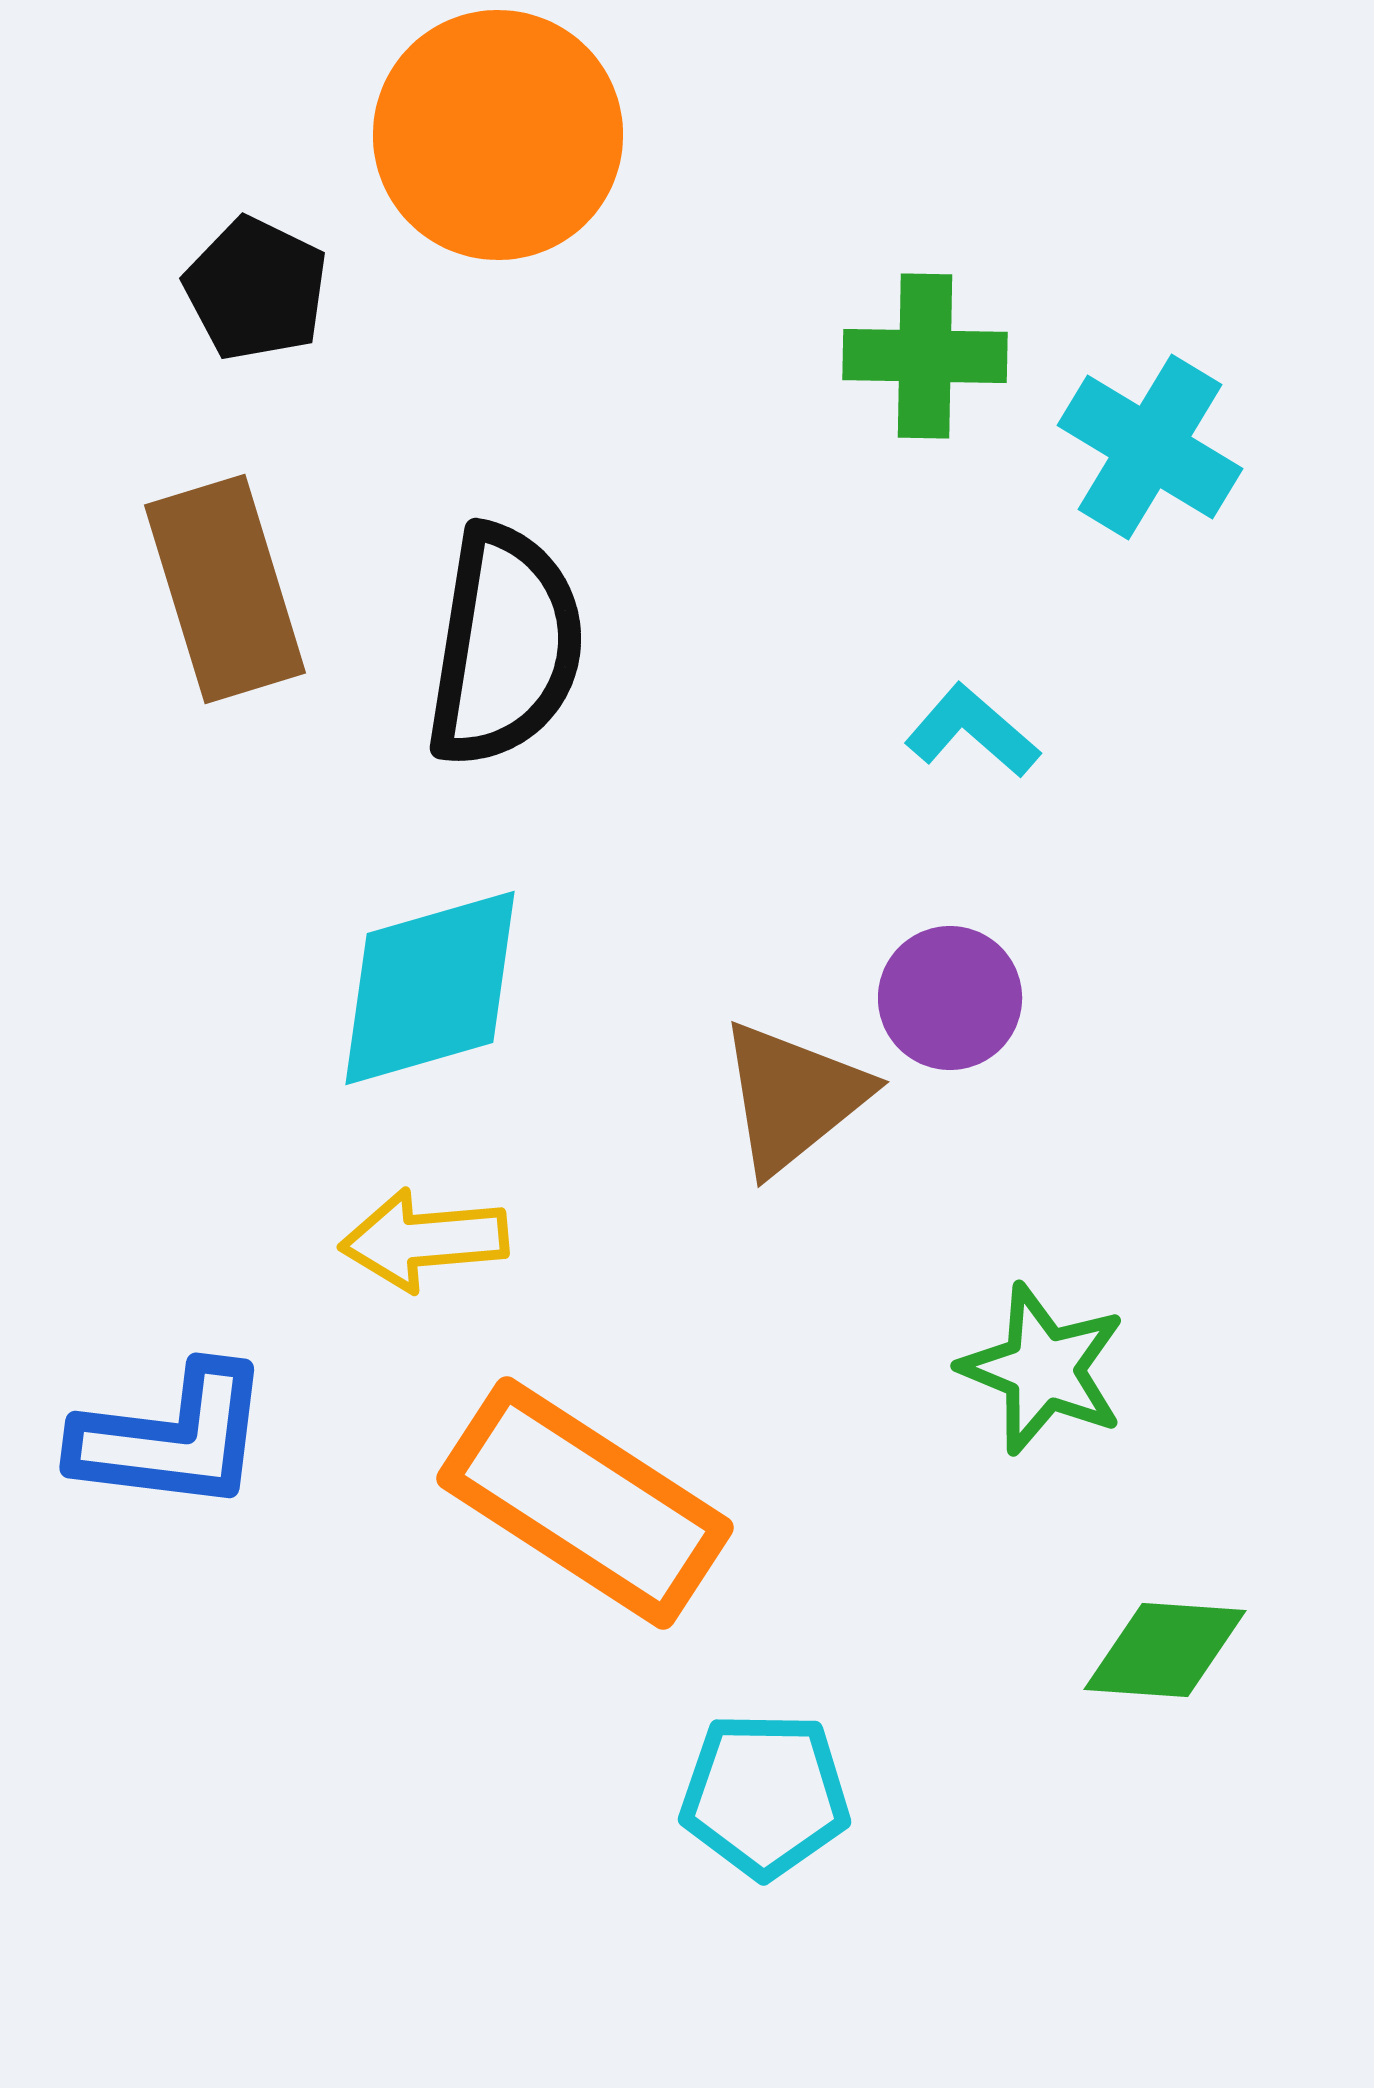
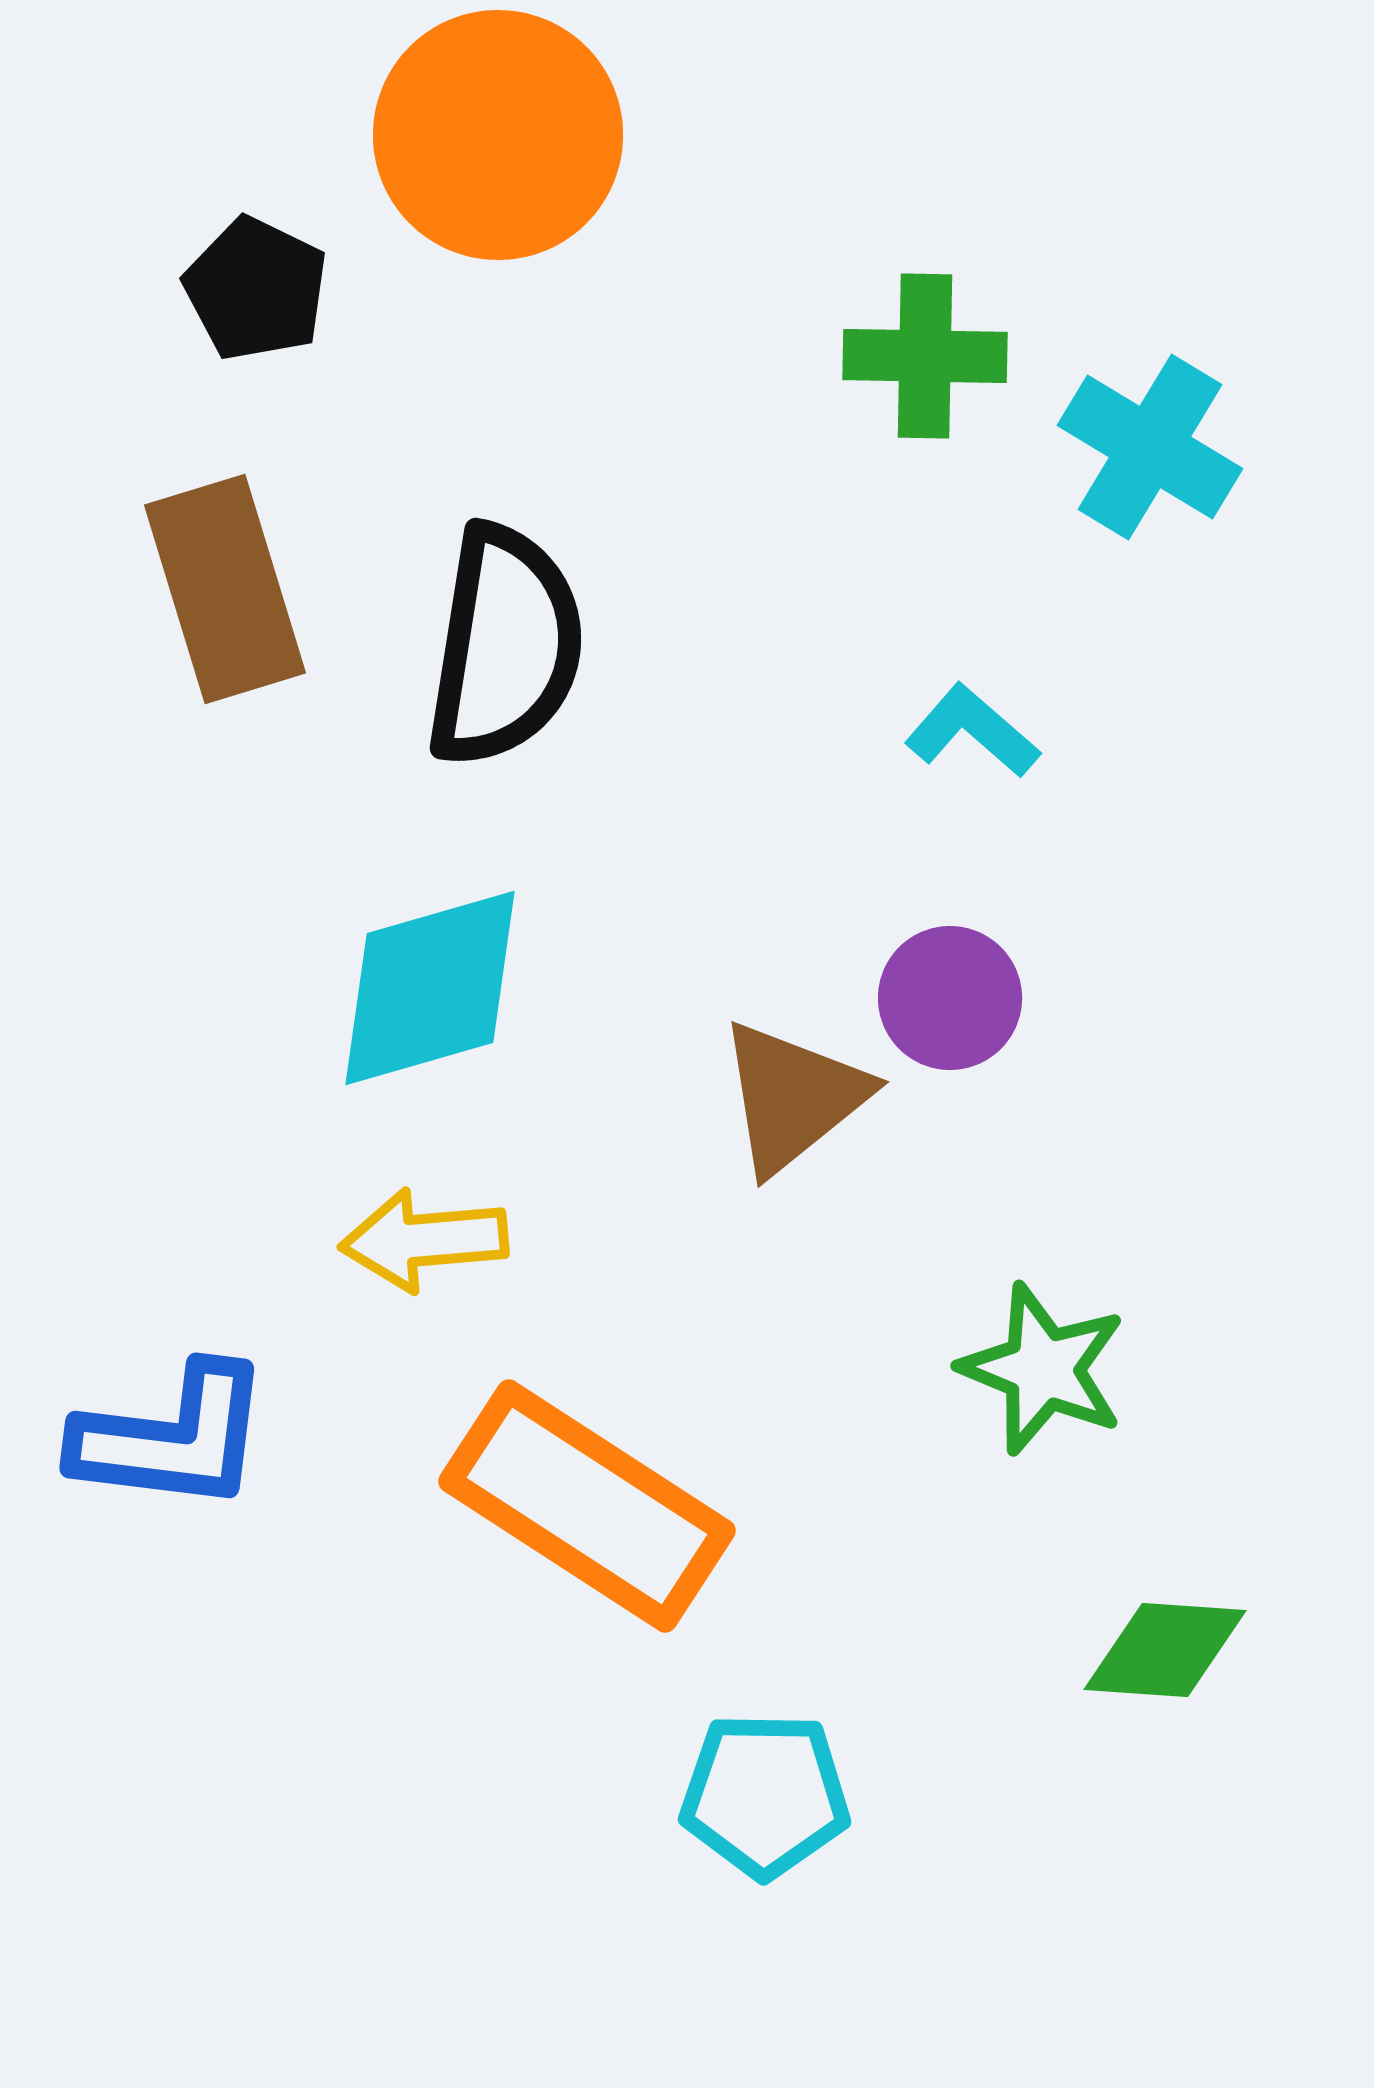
orange rectangle: moved 2 px right, 3 px down
